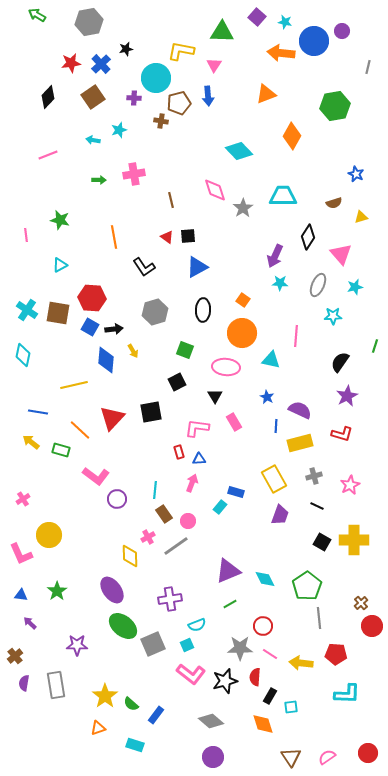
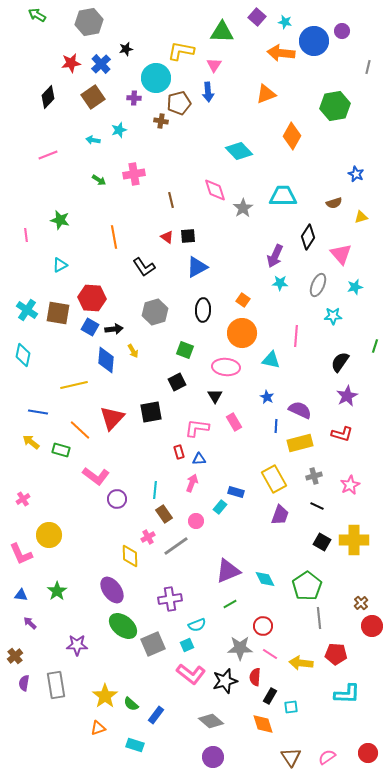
blue arrow at (208, 96): moved 4 px up
green arrow at (99, 180): rotated 32 degrees clockwise
pink circle at (188, 521): moved 8 px right
